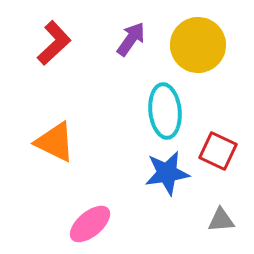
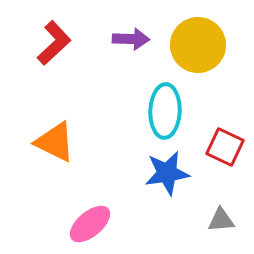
purple arrow: rotated 57 degrees clockwise
cyan ellipse: rotated 8 degrees clockwise
red square: moved 7 px right, 4 px up
